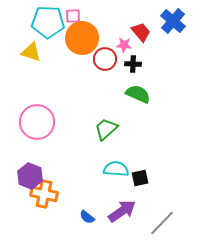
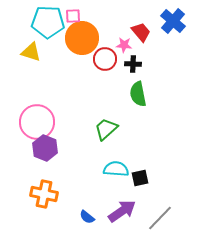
green semicircle: rotated 125 degrees counterclockwise
purple hexagon: moved 15 px right, 28 px up
gray line: moved 2 px left, 5 px up
